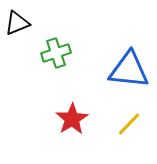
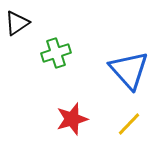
black triangle: rotated 12 degrees counterclockwise
blue triangle: rotated 42 degrees clockwise
red star: rotated 16 degrees clockwise
